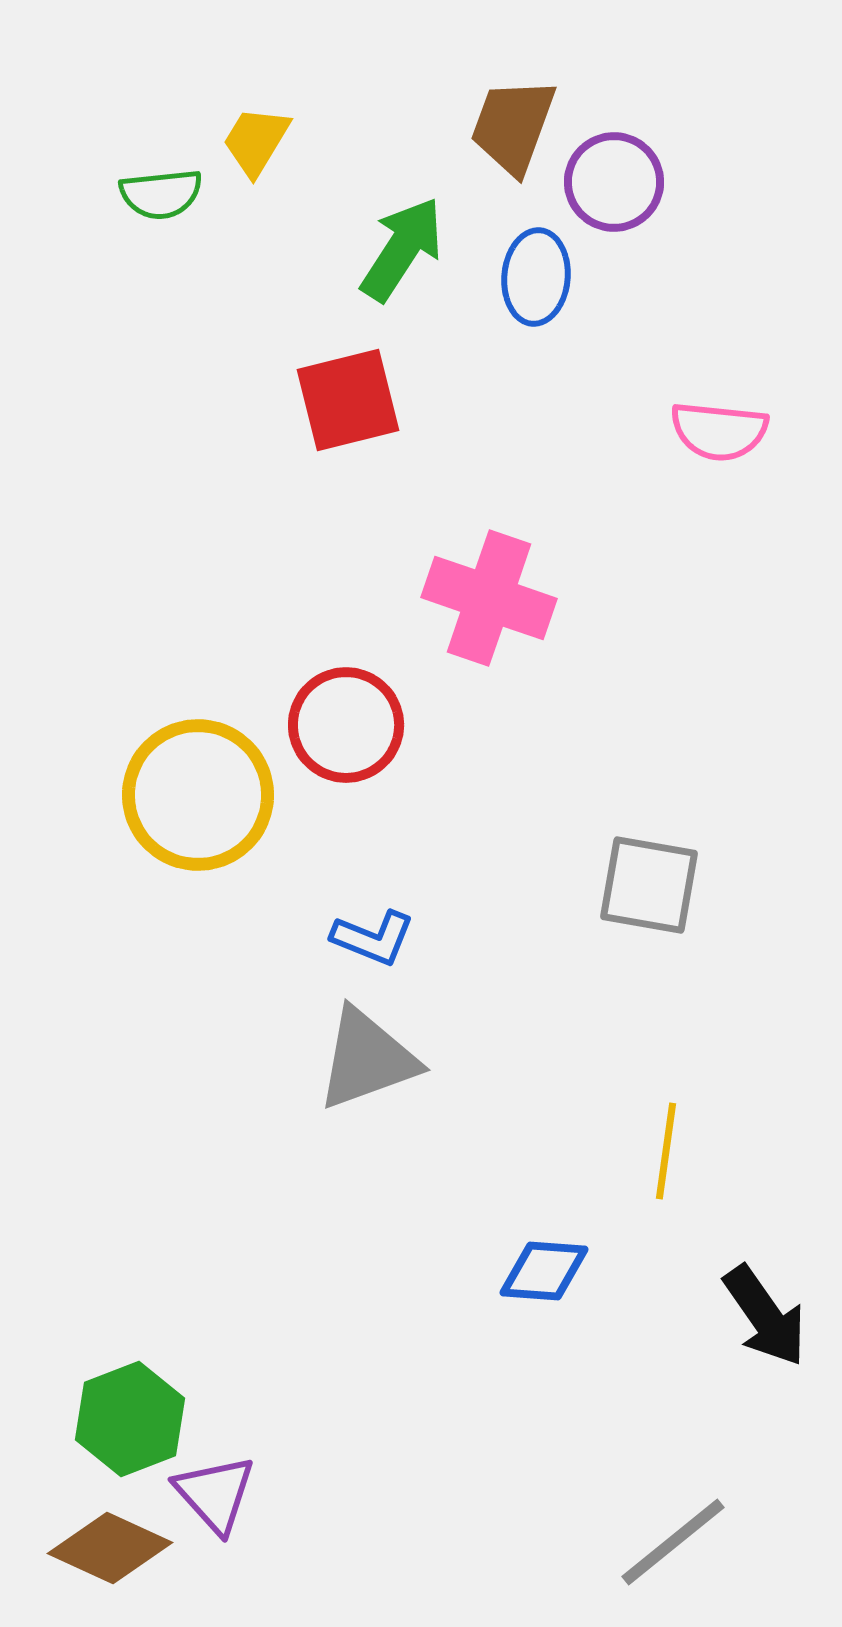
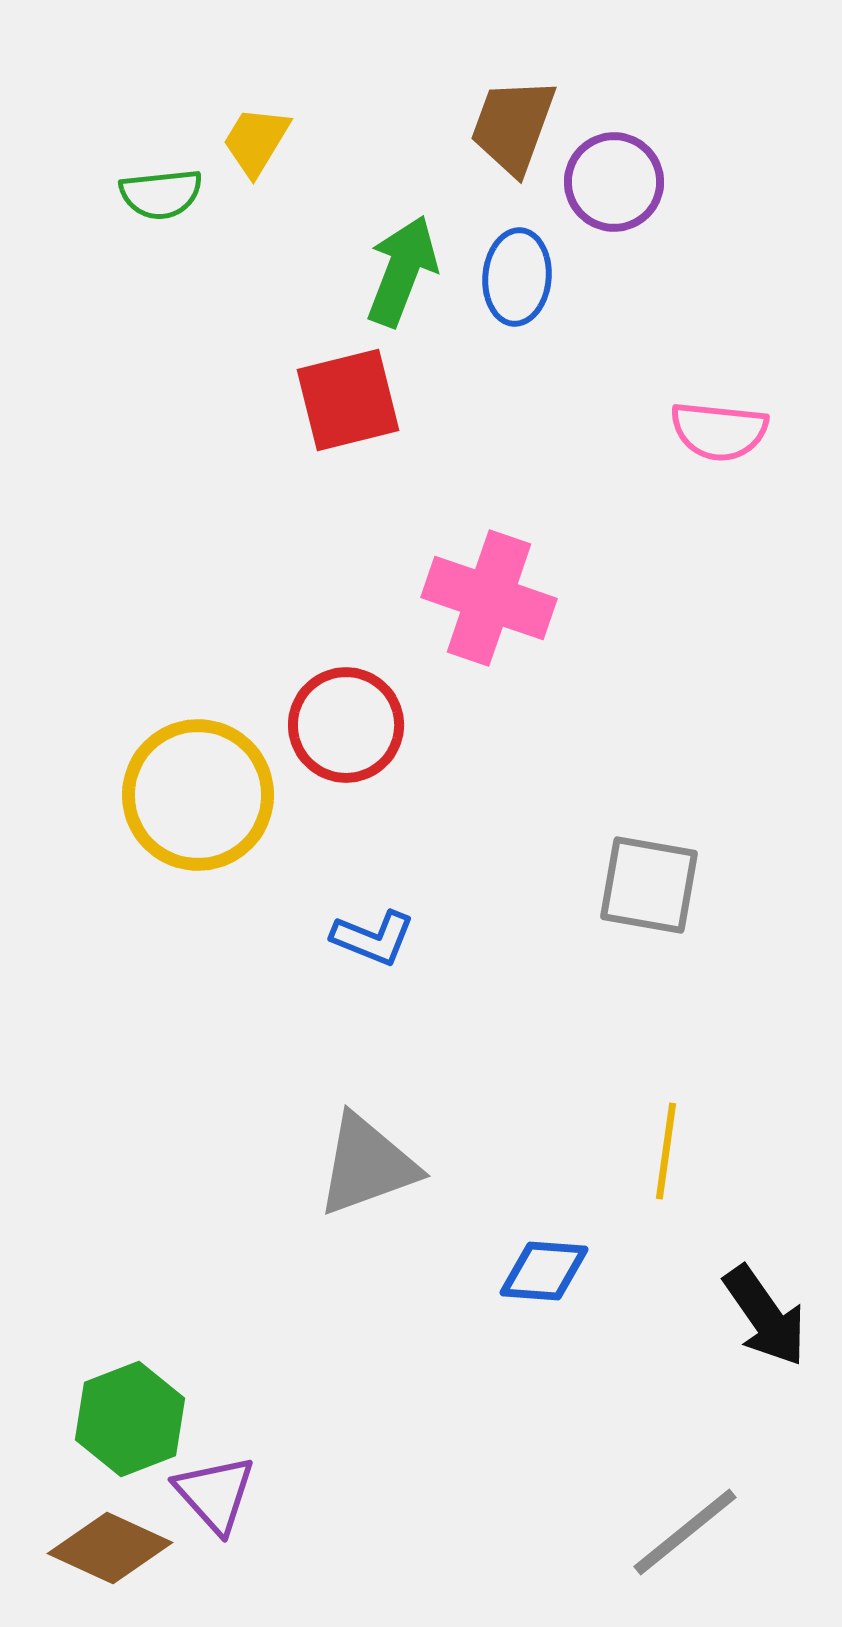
green arrow: moved 22 px down; rotated 12 degrees counterclockwise
blue ellipse: moved 19 px left
gray triangle: moved 106 px down
gray line: moved 12 px right, 10 px up
